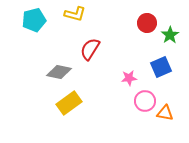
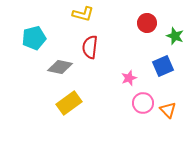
yellow L-shape: moved 8 px right
cyan pentagon: moved 18 px down
green star: moved 5 px right, 1 px down; rotated 18 degrees counterclockwise
red semicircle: moved 2 px up; rotated 25 degrees counterclockwise
blue square: moved 2 px right, 1 px up
gray diamond: moved 1 px right, 5 px up
pink star: rotated 14 degrees counterclockwise
pink circle: moved 2 px left, 2 px down
orange triangle: moved 3 px right, 3 px up; rotated 36 degrees clockwise
